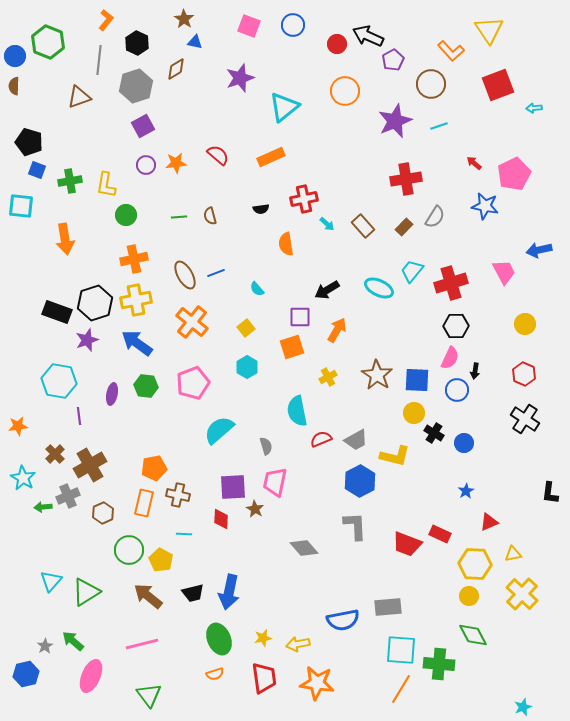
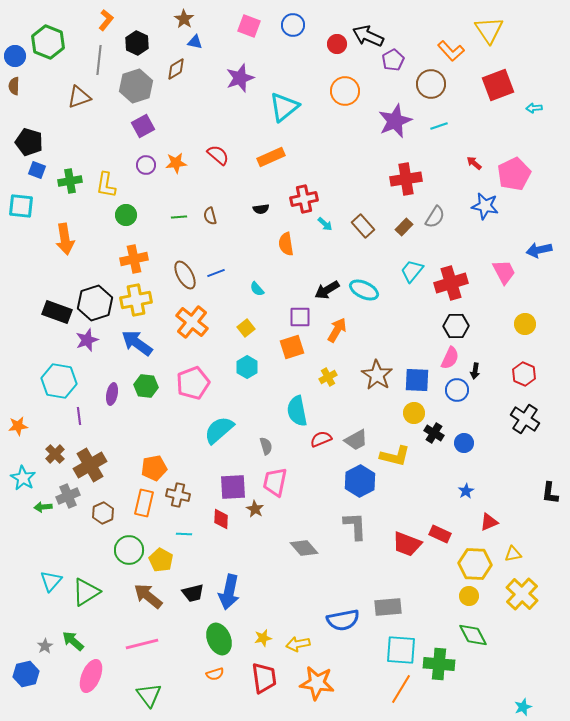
cyan arrow at (327, 224): moved 2 px left
cyan ellipse at (379, 288): moved 15 px left, 2 px down
